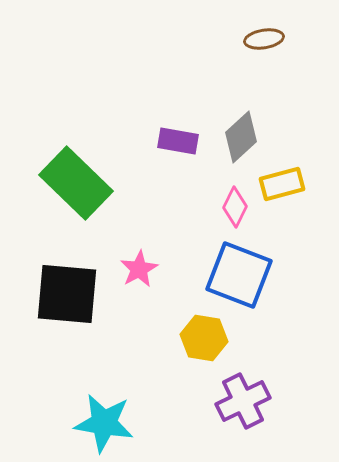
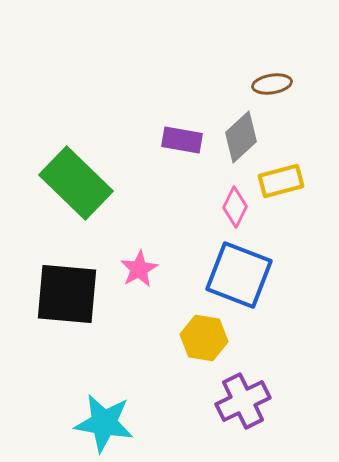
brown ellipse: moved 8 px right, 45 px down
purple rectangle: moved 4 px right, 1 px up
yellow rectangle: moved 1 px left, 3 px up
